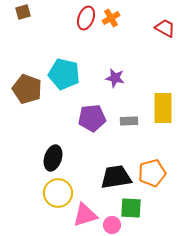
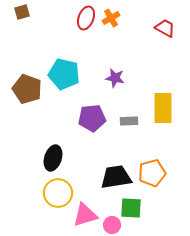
brown square: moved 1 px left
